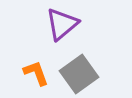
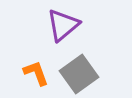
purple triangle: moved 1 px right, 1 px down
